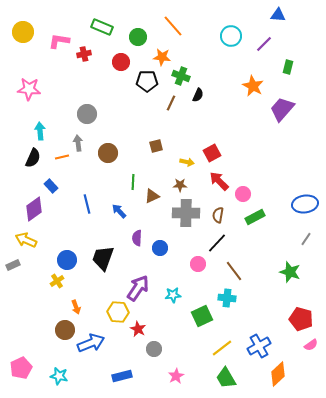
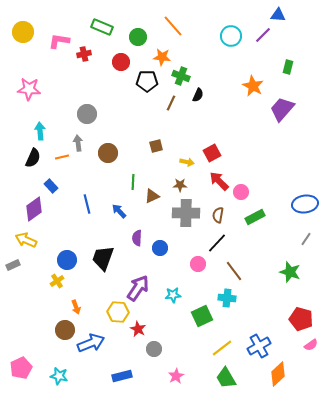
purple line at (264, 44): moved 1 px left, 9 px up
pink circle at (243, 194): moved 2 px left, 2 px up
